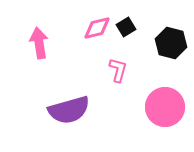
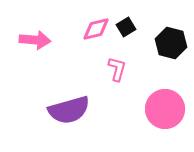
pink diamond: moved 1 px left, 1 px down
pink arrow: moved 4 px left, 3 px up; rotated 104 degrees clockwise
pink L-shape: moved 1 px left, 1 px up
pink circle: moved 2 px down
